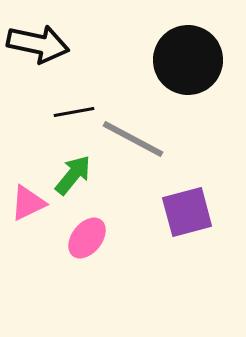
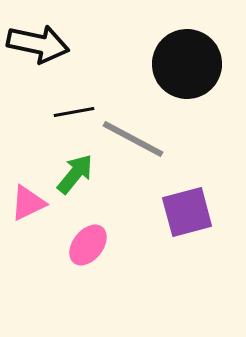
black circle: moved 1 px left, 4 px down
green arrow: moved 2 px right, 1 px up
pink ellipse: moved 1 px right, 7 px down
